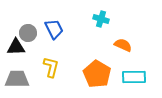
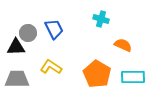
yellow L-shape: rotated 70 degrees counterclockwise
cyan rectangle: moved 1 px left
